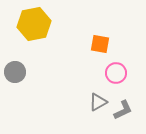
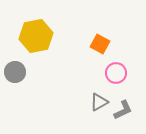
yellow hexagon: moved 2 px right, 12 px down
orange square: rotated 18 degrees clockwise
gray triangle: moved 1 px right
